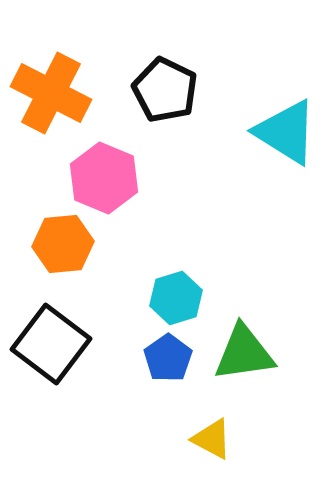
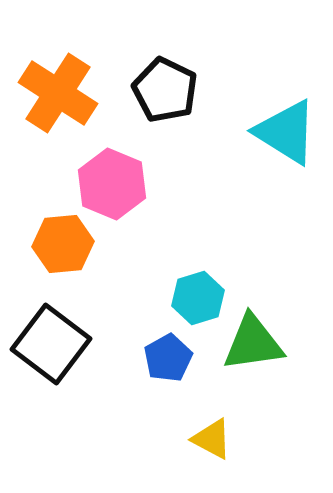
orange cross: moved 7 px right; rotated 6 degrees clockwise
pink hexagon: moved 8 px right, 6 px down
cyan hexagon: moved 22 px right
green triangle: moved 9 px right, 10 px up
blue pentagon: rotated 6 degrees clockwise
